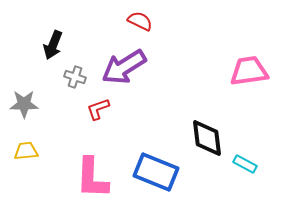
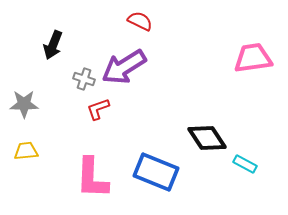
pink trapezoid: moved 4 px right, 13 px up
gray cross: moved 9 px right, 2 px down
black diamond: rotated 27 degrees counterclockwise
